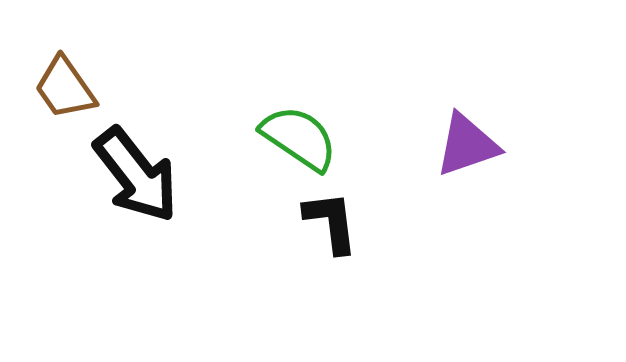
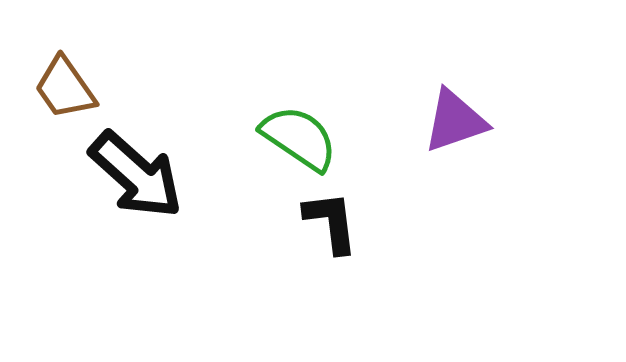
purple triangle: moved 12 px left, 24 px up
black arrow: rotated 10 degrees counterclockwise
